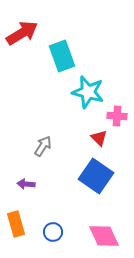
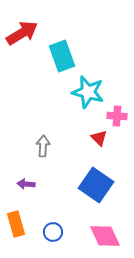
gray arrow: rotated 30 degrees counterclockwise
blue square: moved 9 px down
pink diamond: moved 1 px right
